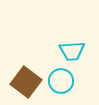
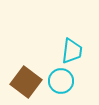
cyan trapezoid: rotated 80 degrees counterclockwise
